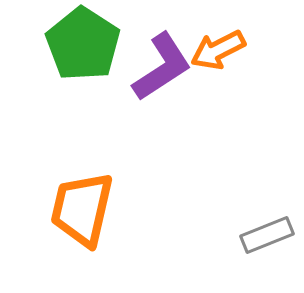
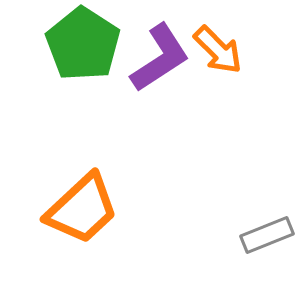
orange arrow: rotated 108 degrees counterclockwise
purple L-shape: moved 2 px left, 9 px up
orange trapezoid: rotated 146 degrees counterclockwise
